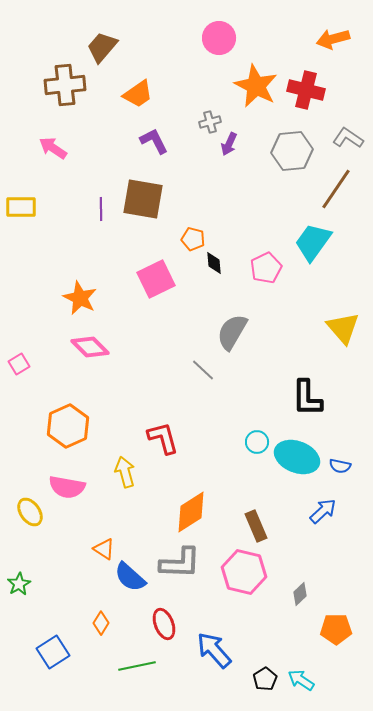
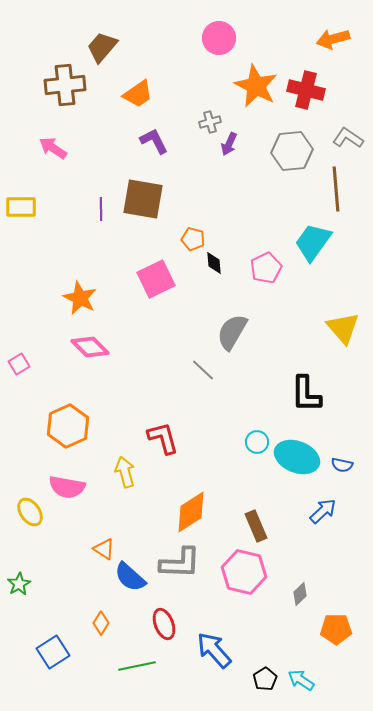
brown line at (336, 189): rotated 39 degrees counterclockwise
black L-shape at (307, 398): moved 1 px left, 4 px up
blue semicircle at (340, 466): moved 2 px right, 1 px up
